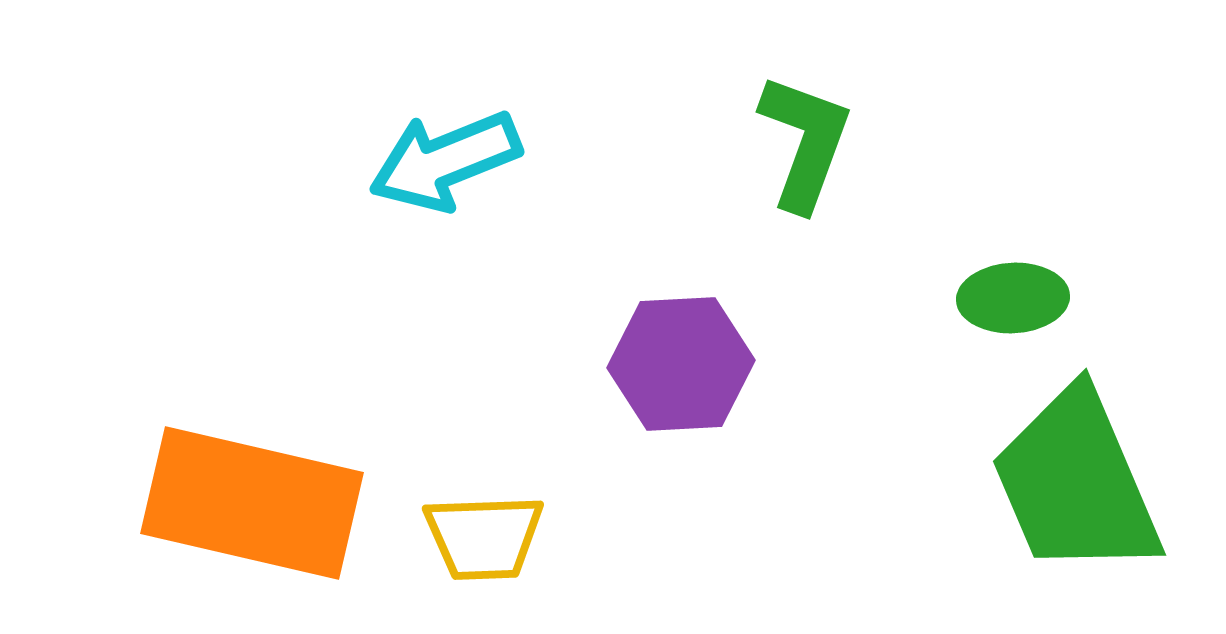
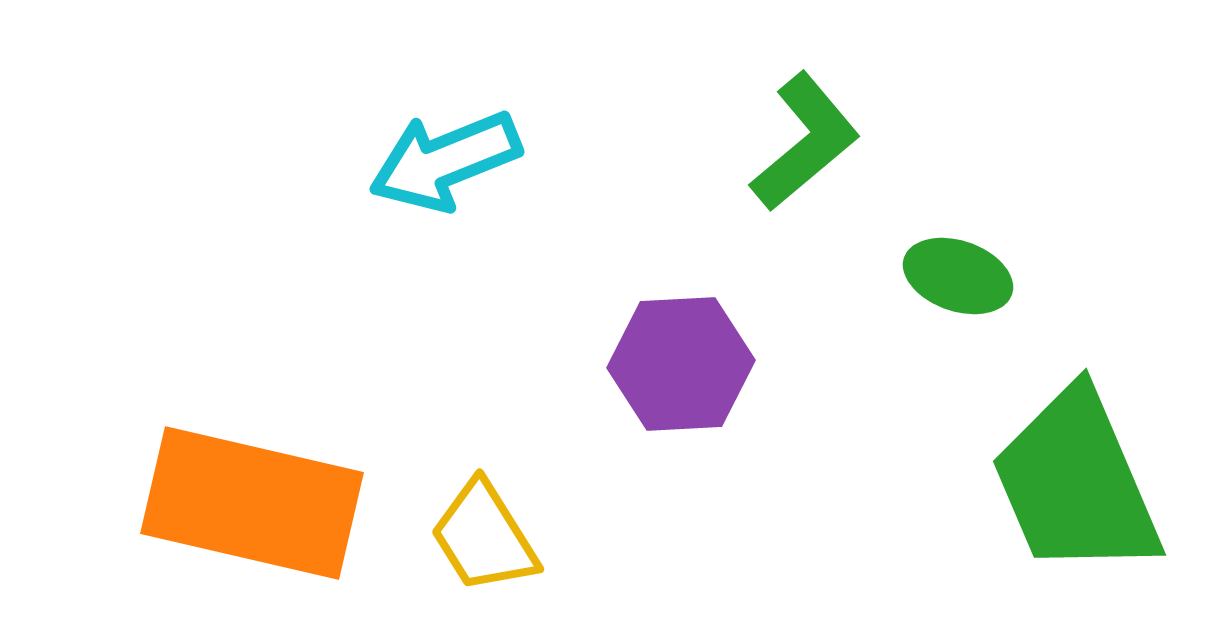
green L-shape: rotated 30 degrees clockwise
green ellipse: moved 55 px left, 22 px up; rotated 22 degrees clockwise
yellow trapezoid: rotated 60 degrees clockwise
